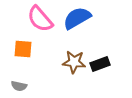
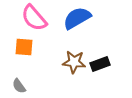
pink semicircle: moved 6 px left, 1 px up
orange square: moved 1 px right, 2 px up
gray semicircle: rotated 42 degrees clockwise
